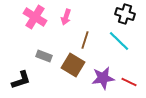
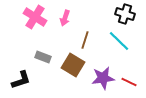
pink arrow: moved 1 px left, 1 px down
gray rectangle: moved 1 px left, 1 px down
